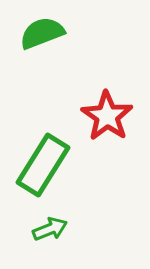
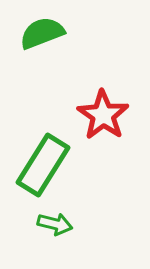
red star: moved 4 px left, 1 px up
green arrow: moved 5 px right, 5 px up; rotated 36 degrees clockwise
